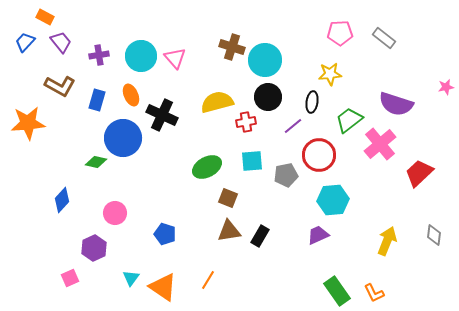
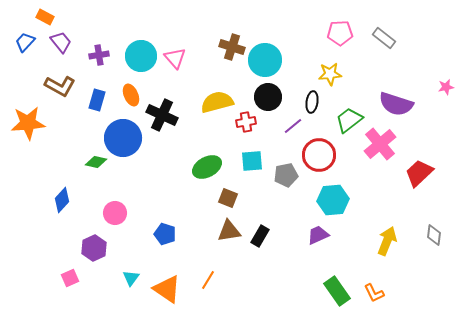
orange triangle at (163, 287): moved 4 px right, 2 px down
